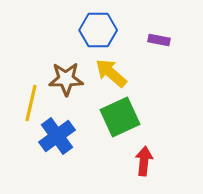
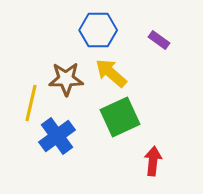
purple rectangle: rotated 25 degrees clockwise
red arrow: moved 9 px right
